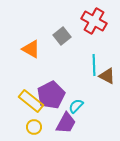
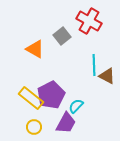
red cross: moved 5 px left
orange triangle: moved 4 px right
yellow rectangle: moved 3 px up
